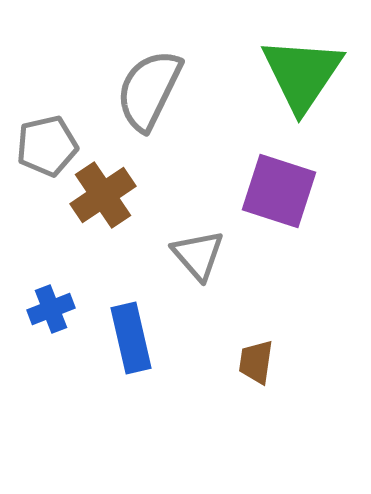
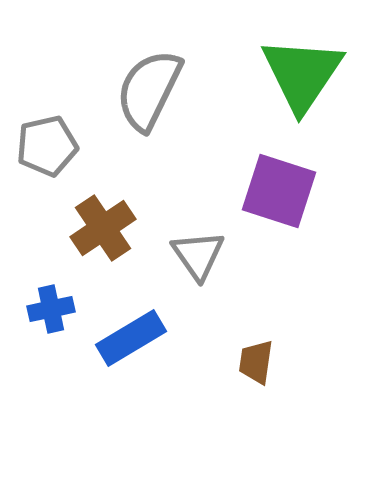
brown cross: moved 33 px down
gray triangle: rotated 6 degrees clockwise
blue cross: rotated 9 degrees clockwise
blue rectangle: rotated 72 degrees clockwise
